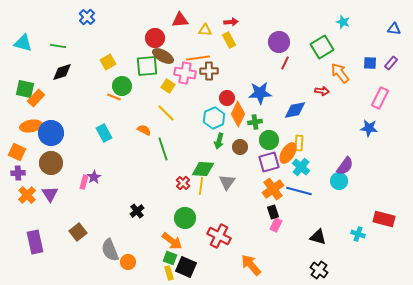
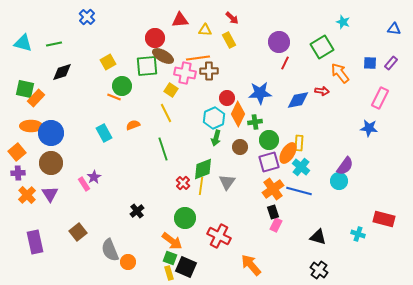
red arrow at (231, 22): moved 1 px right, 4 px up; rotated 48 degrees clockwise
green line at (58, 46): moved 4 px left, 2 px up; rotated 21 degrees counterclockwise
yellow square at (168, 86): moved 3 px right, 4 px down
blue diamond at (295, 110): moved 3 px right, 10 px up
yellow line at (166, 113): rotated 18 degrees clockwise
orange ellipse at (31, 126): rotated 10 degrees clockwise
orange semicircle at (144, 130): moved 11 px left, 5 px up; rotated 48 degrees counterclockwise
green arrow at (219, 141): moved 3 px left, 3 px up
orange square at (17, 152): rotated 24 degrees clockwise
green diamond at (203, 169): rotated 25 degrees counterclockwise
pink rectangle at (84, 182): moved 2 px down; rotated 48 degrees counterclockwise
